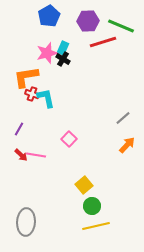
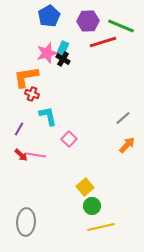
cyan L-shape: moved 2 px right, 18 px down
yellow square: moved 1 px right, 2 px down
yellow line: moved 5 px right, 1 px down
